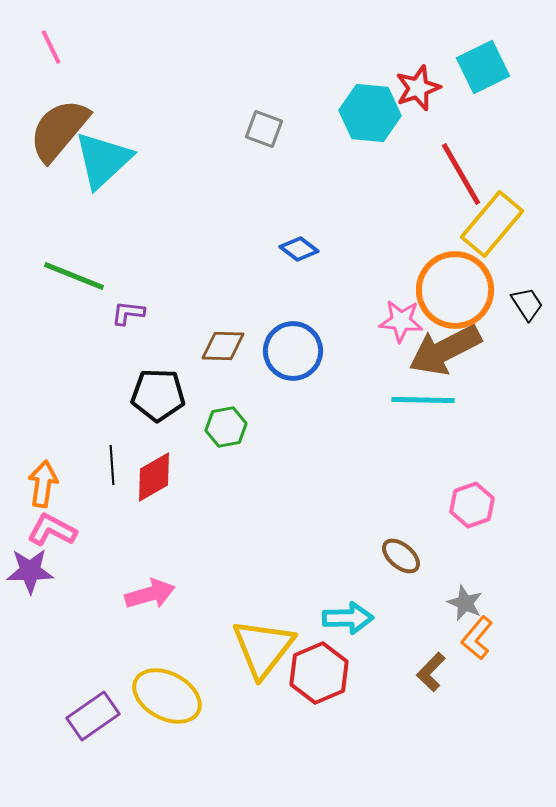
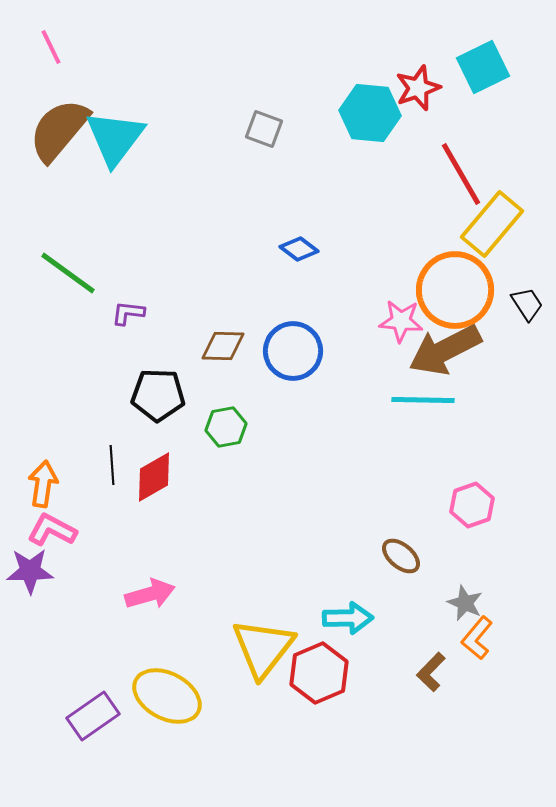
cyan triangle: moved 12 px right, 22 px up; rotated 10 degrees counterclockwise
green line: moved 6 px left, 3 px up; rotated 14 degrees clockwise
